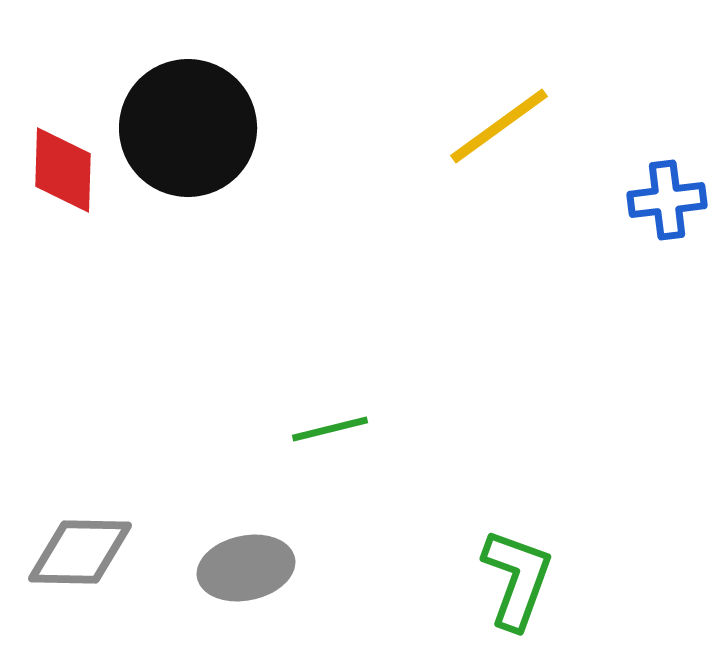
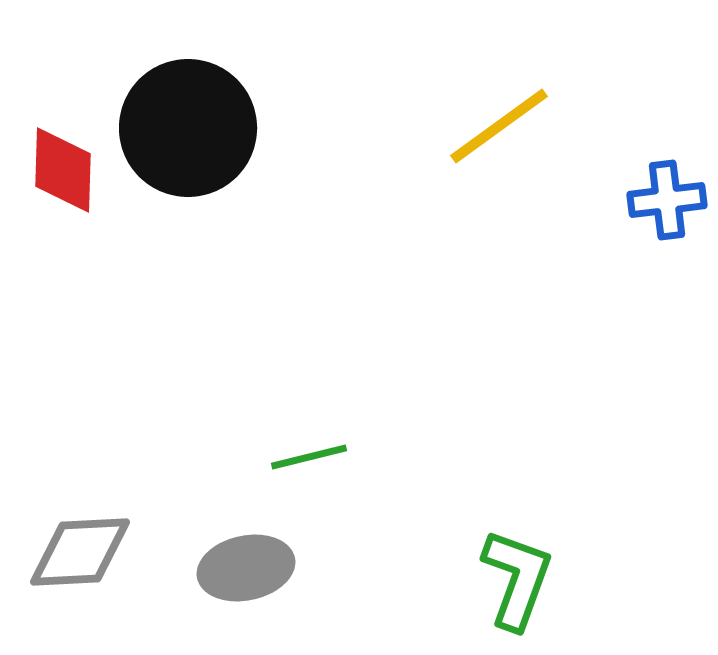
green line: moved 21 px left, 28 px down
gray diamond: rotated 4 degrees counterclockwise
